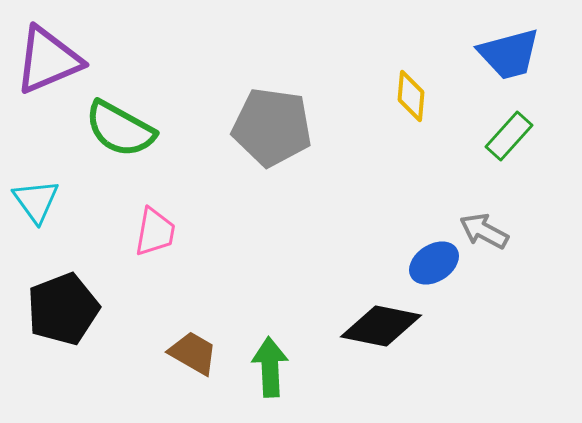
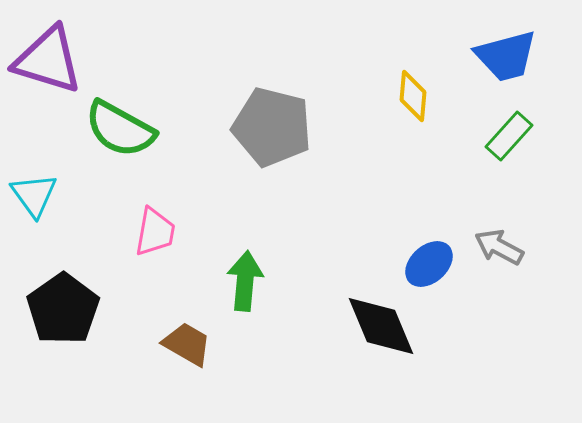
blue trapezoid: moved 3 px left, 2 px down
purple triangle: rotated 40 degrees clockwise
yellow diamond: moved 2 px right
gray pentagon: rotated 6 degrees clockwise
cyan triangle: moved 2 px left, 6 px up
gray arrow: moved 15 px right, 16 px down
blue ellipse: moved 5 px left, 1 px down; rotated 9 degrees counterclockwise
black pentagon: rotated 14 degrees counterclockwise
black diamond: rotated 56 degrees clockwise
brown trapezoid: moved 6 px left, 9 px up
green arrow: moved 25 px left, 86 px up; rotated 8 degrees clockwise
